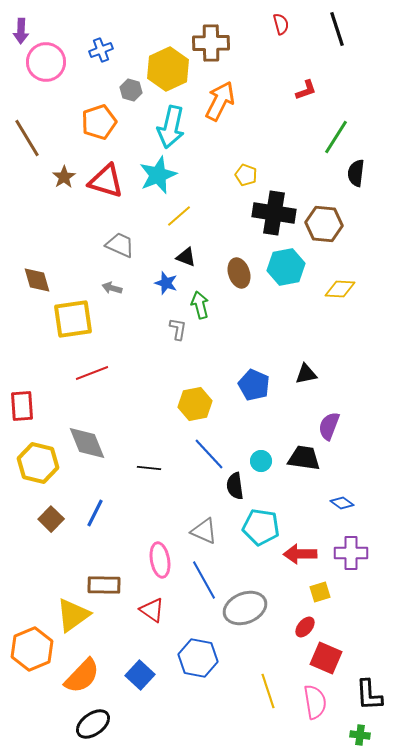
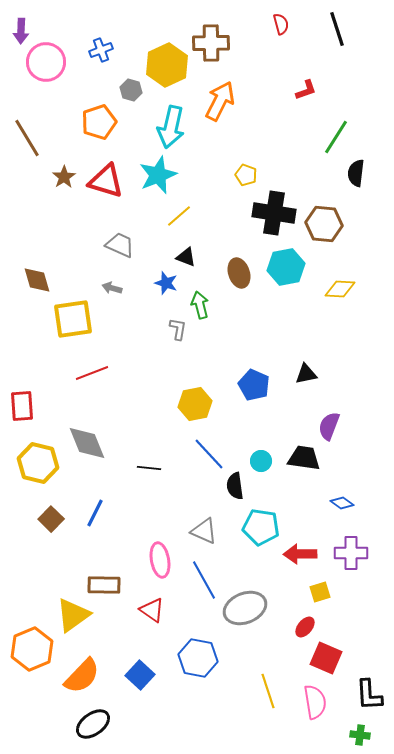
yellow hexagon at (168, 69): moved 1 px left, 4 px up
